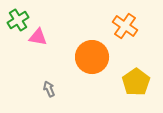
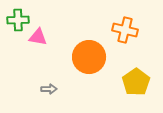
green cross: rotated 30 degrees clockwise
orange cross: moved 4 px down; rotated 20 degrees counterclockwise
orange circle: moved 3 px left
gray arrow: rotated 112 degrees clockwise
